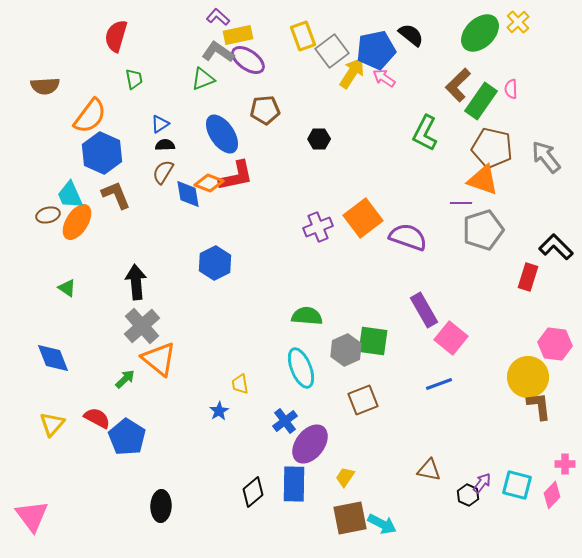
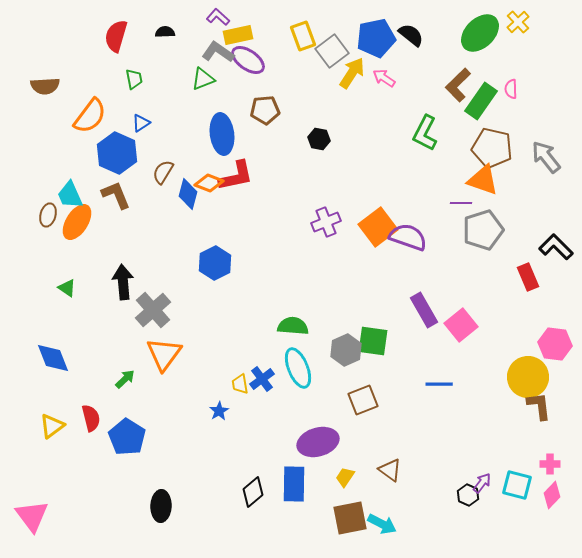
blue pentagon at (376, 50): moved 12 px up
blue triangle at (160, 124): moved 19 px left, 1 px up
blue ellipse at (222, 134): rotated 27 degrees clockwise
black hexagon at (319, 139): rotated 10 degrees clockwise
black semicircle at (165, 145): moved 113 px up
blue hexagon at (102, 153): moved 15 px right
blue diamond at (188, 194): rotated 24 degrees clockwise
brown ellipse at (48, 215): rotated 60 degrees counterclockwise
orange square at (363, 218): moved 15 px right, 9 px down
purple cross at (318, 227): moved 8 px right, 5 px up
red rectangle at (528, 277): rotated 40 degrees counterclockwise
black arrow at (136, 282): moved 13 px left
green semicircle at (307, 316): moved 14 px left, 10 px down
gray cross at (142, 326): moved 11 px right, 16 px up
pink square at (451, 338): moved 10 px right, 13 px up; rotated 12 degrees clockwise
orange triangle at (159, 359): moved 5 px right, 5 px up; rotated 27 degrees clockwise
cyan ellipse at (301, 368): moved 3 px left
blue line at (439, 384): rotated 20 degrees clockwise
red semicircle at (97, 418): moved 6 px left; rotated 48 degrees clockwise
blue cross at (285, 421): moved 23 px left, 42 px up
yellow triangle at (52, 424): moved 2 px down; rotated 12 degrees clockwise
purple ellipse at (310, 444): moved 8 px right, 2 px up; rotated 36 degrees clockwise
pink cross at (565, 464): moved 15 px left
brown triangle at (429, 470): moved 39 px left; rotated 25 degrees clockwise
